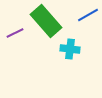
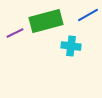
green rectangle: rotated 64 degrees counterclockwise
cyan cross: moved 1 px right, 3 px up
